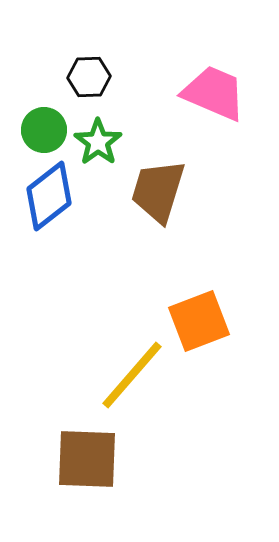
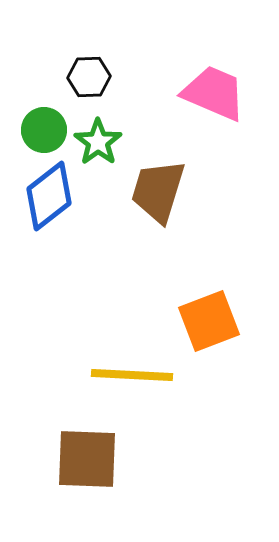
orange square: moved 10 px right
yellow line: rotated 52 degrees clockwise
